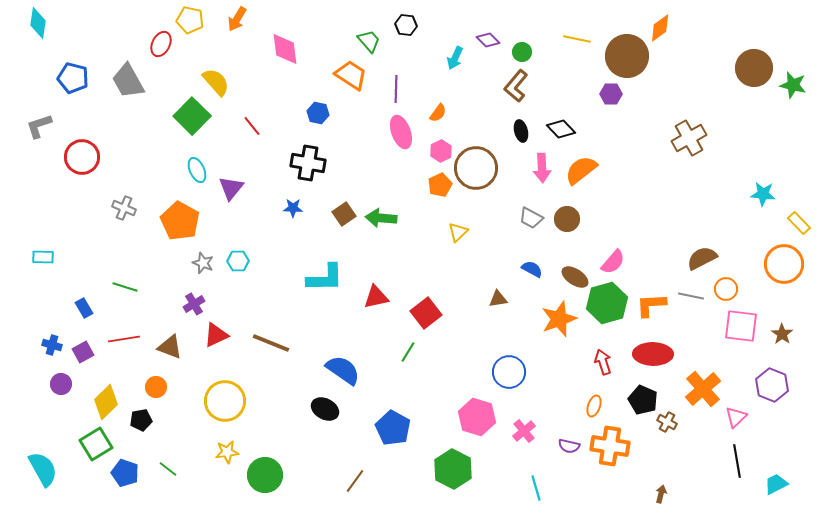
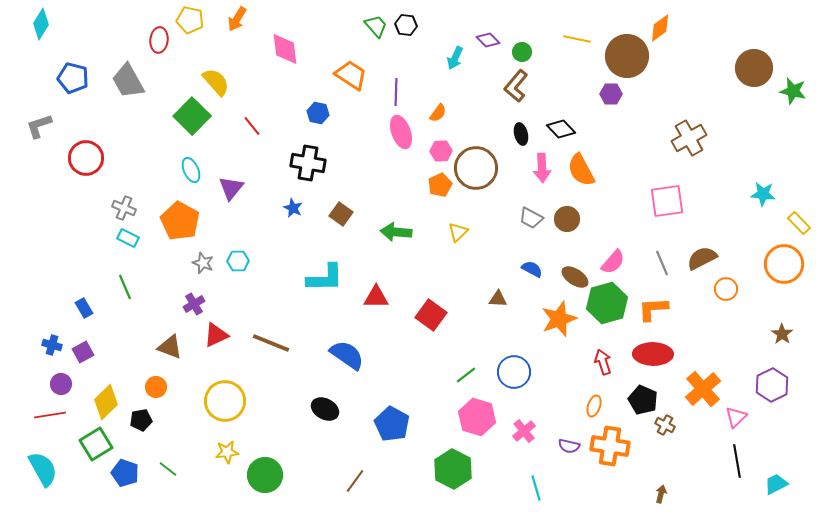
cyan diamond at (38, 23): moved 3 px right, 1 px down; rotated 24 degrees clockwise
green trapezoid at (369, 41): moved 7 px right, 15 px up
red ellipse at (161, 44): moved 2 px left, 4 px up; rotated 20 degrees counterclockwise
green star at (793, 85): moved 6 px down
purple line at (396, 89): moved 3 px down
black ellipse at (521, 131): moved 3 px down
pink hexagon at (441, 151): rotated 25 degrees clockwise
red circle at (82, 157): moved 4 px right, 1 px down
cyan ellipse at (197, 170): moved 6 px left
orange semicircle at (581, 170): rotated 80 degrees counterclockwise
blue star at (293, 208): rotated 24 degrees clockwise
brown square at (344, 214): moved 3 px left; rotated 20 degrees counterclockwise
green arrow at (381, 218): moved 15 px right, 14 px down
cyan rectangle at (43, 257): moved 85 px right, 19 px up; rotated 25 degrees clockwise
green line at (125, 287): rotated 50 degrees clockwise
gray line at (691, 296): moved 29 px left, 33 px up; rotated 55 degrees clockwise
red triangle at (376, 297): rotated 12 degrees clockwise
brown triangle at (498, 299): rotated 12 degrees clockwise
orange L-shape at (651, 305): moved 2 px right, 4 px down
red square at (426, 313): moved 5 px right, 2 px down; rotated 16 degrees counterclockwise
pink square at (741, 326): moved 74 px left, 125 px up; rotated 15 degrees counterclockwise
red line at (124, 339): moved 74 px left, 76 px down
green line at (408, 352): moved 58 px right, 23 px down; rotated 20 degrees clockwise
blue semicircle at (343, 370): moved 4 px right, 15 px up
blue circle at (509, 372): moved 5 px right
purple hexagon at (772, 385): rotated 12 degrees clockwise
brown cross at (667, 422): moved 2 px left, 3 px down
blue pentagon at (393, 428): moved 1 px left, 4 px up
